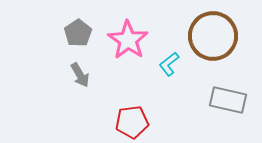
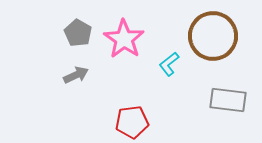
gray pentagon: rotated 8 degrees counterclockwise
pink star: moved 4 px left, 1 px up
gray arrow: moved 4 px left; rotated 85 degrees counterclockwise
gray rectangle: rotated 6 degrees counterclockwise
